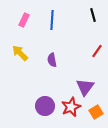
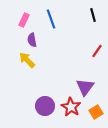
blue line: moved 1 px left, 1 px up; rotated 24 degrees counterclockwise
yellow arrow: moved 7 px right, 7 px down
purple semicircle: moved 20 px left, 20 px up
red star: rotated 18 degrees counterclockwise
